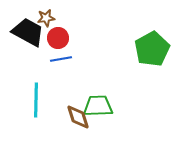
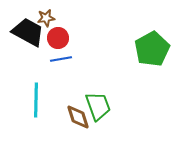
green trapezoid: rotated 72 degrees clockwise
